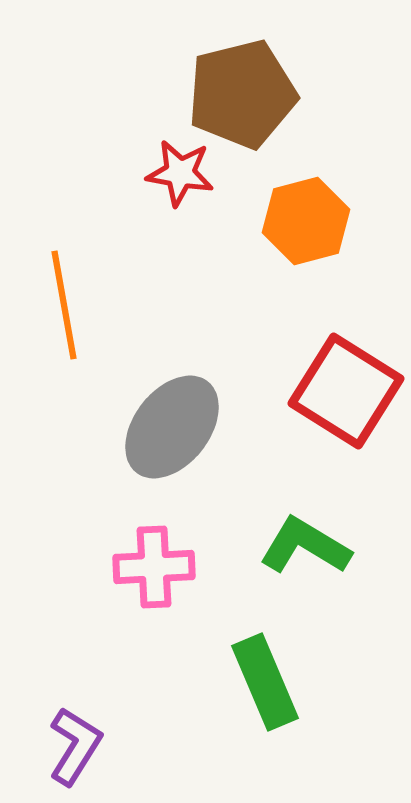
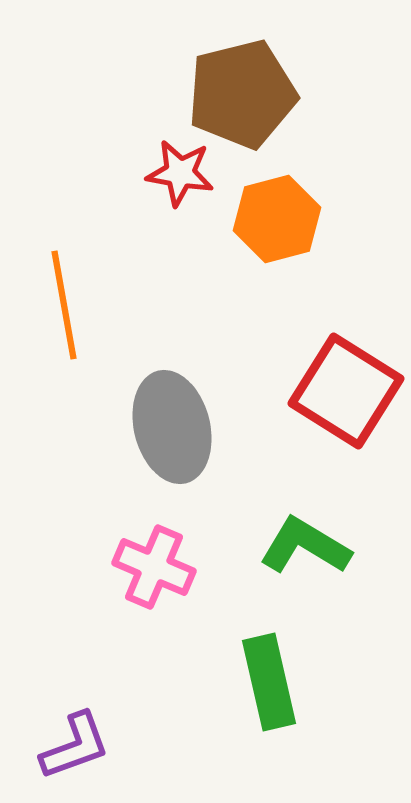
orange hexagon: moved 29 px left, 2 px up
gray ellipse: rotated 52 degrees counterclockwise
pink cross: rotated 26 degrees clockwise
green rectangle: moved 4 px right; rotated 10 degrees clockwise
purple L-shape: rotated 38 degrees clockwise
